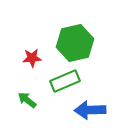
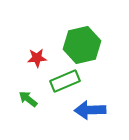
green hexagon: moved 7 px right, 2 px down
red star: moved 5 px right
green arrow: moved 1 px right, 1 px up
